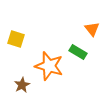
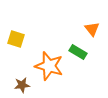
brown star: rotated 21 degrees clockwise
